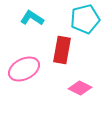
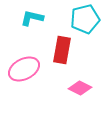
cyan L-shape: rotated 20 degrees counterclockwise
